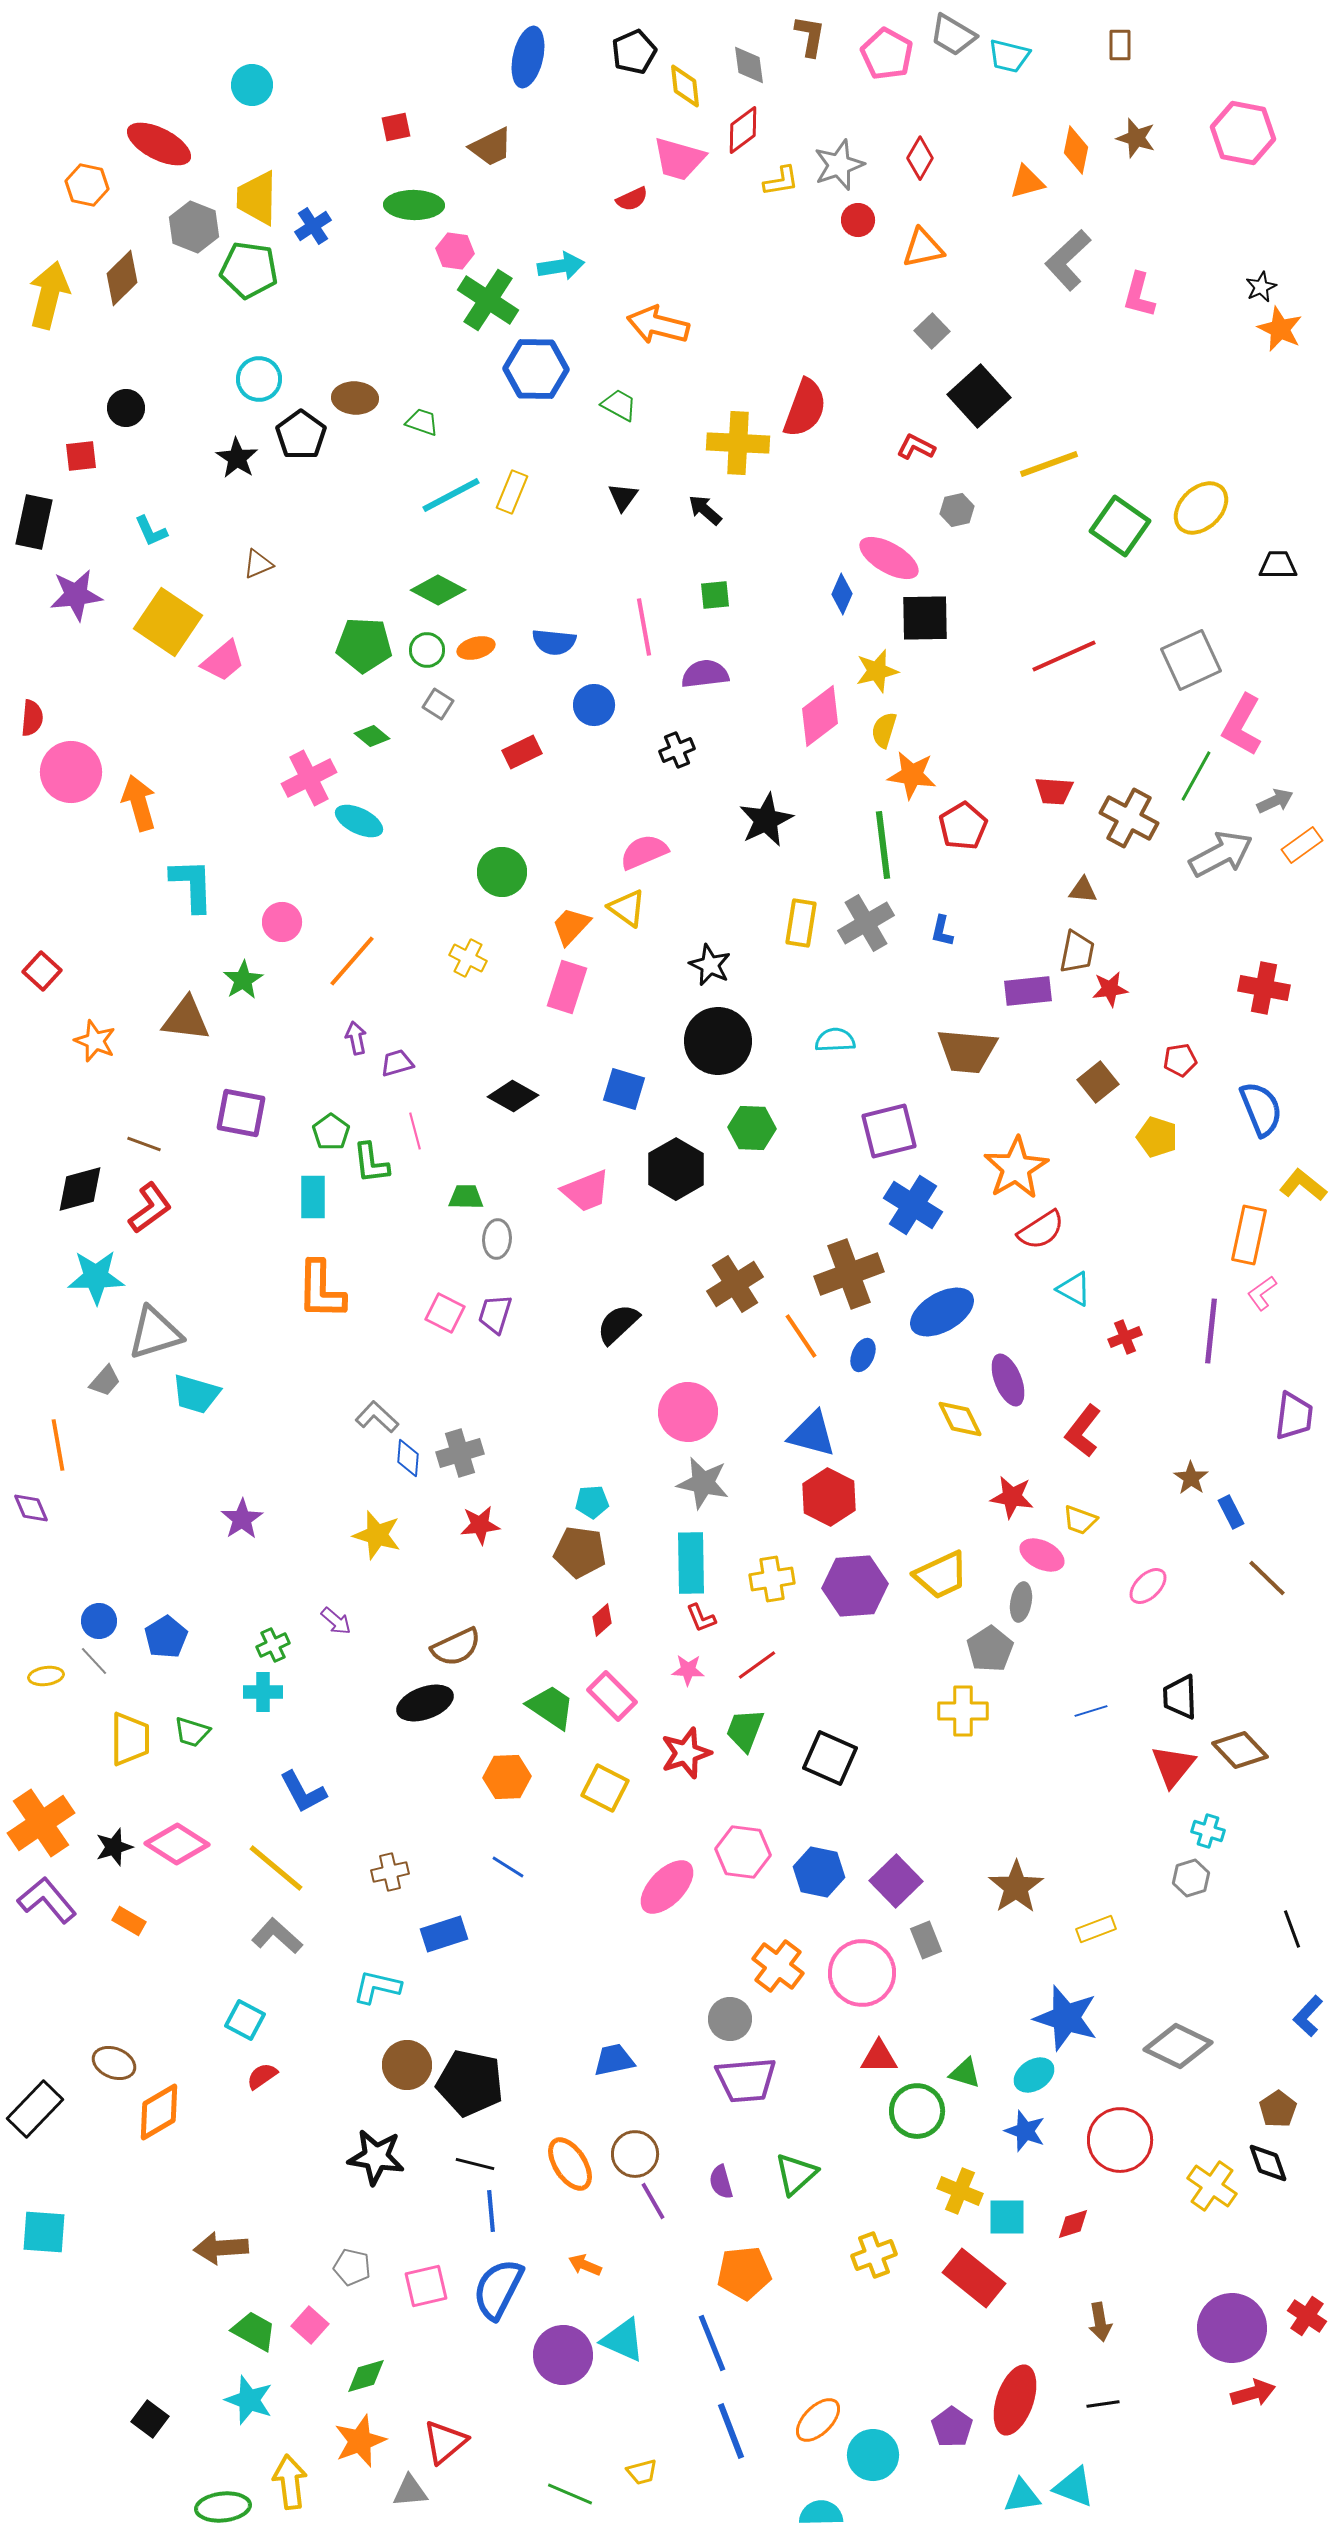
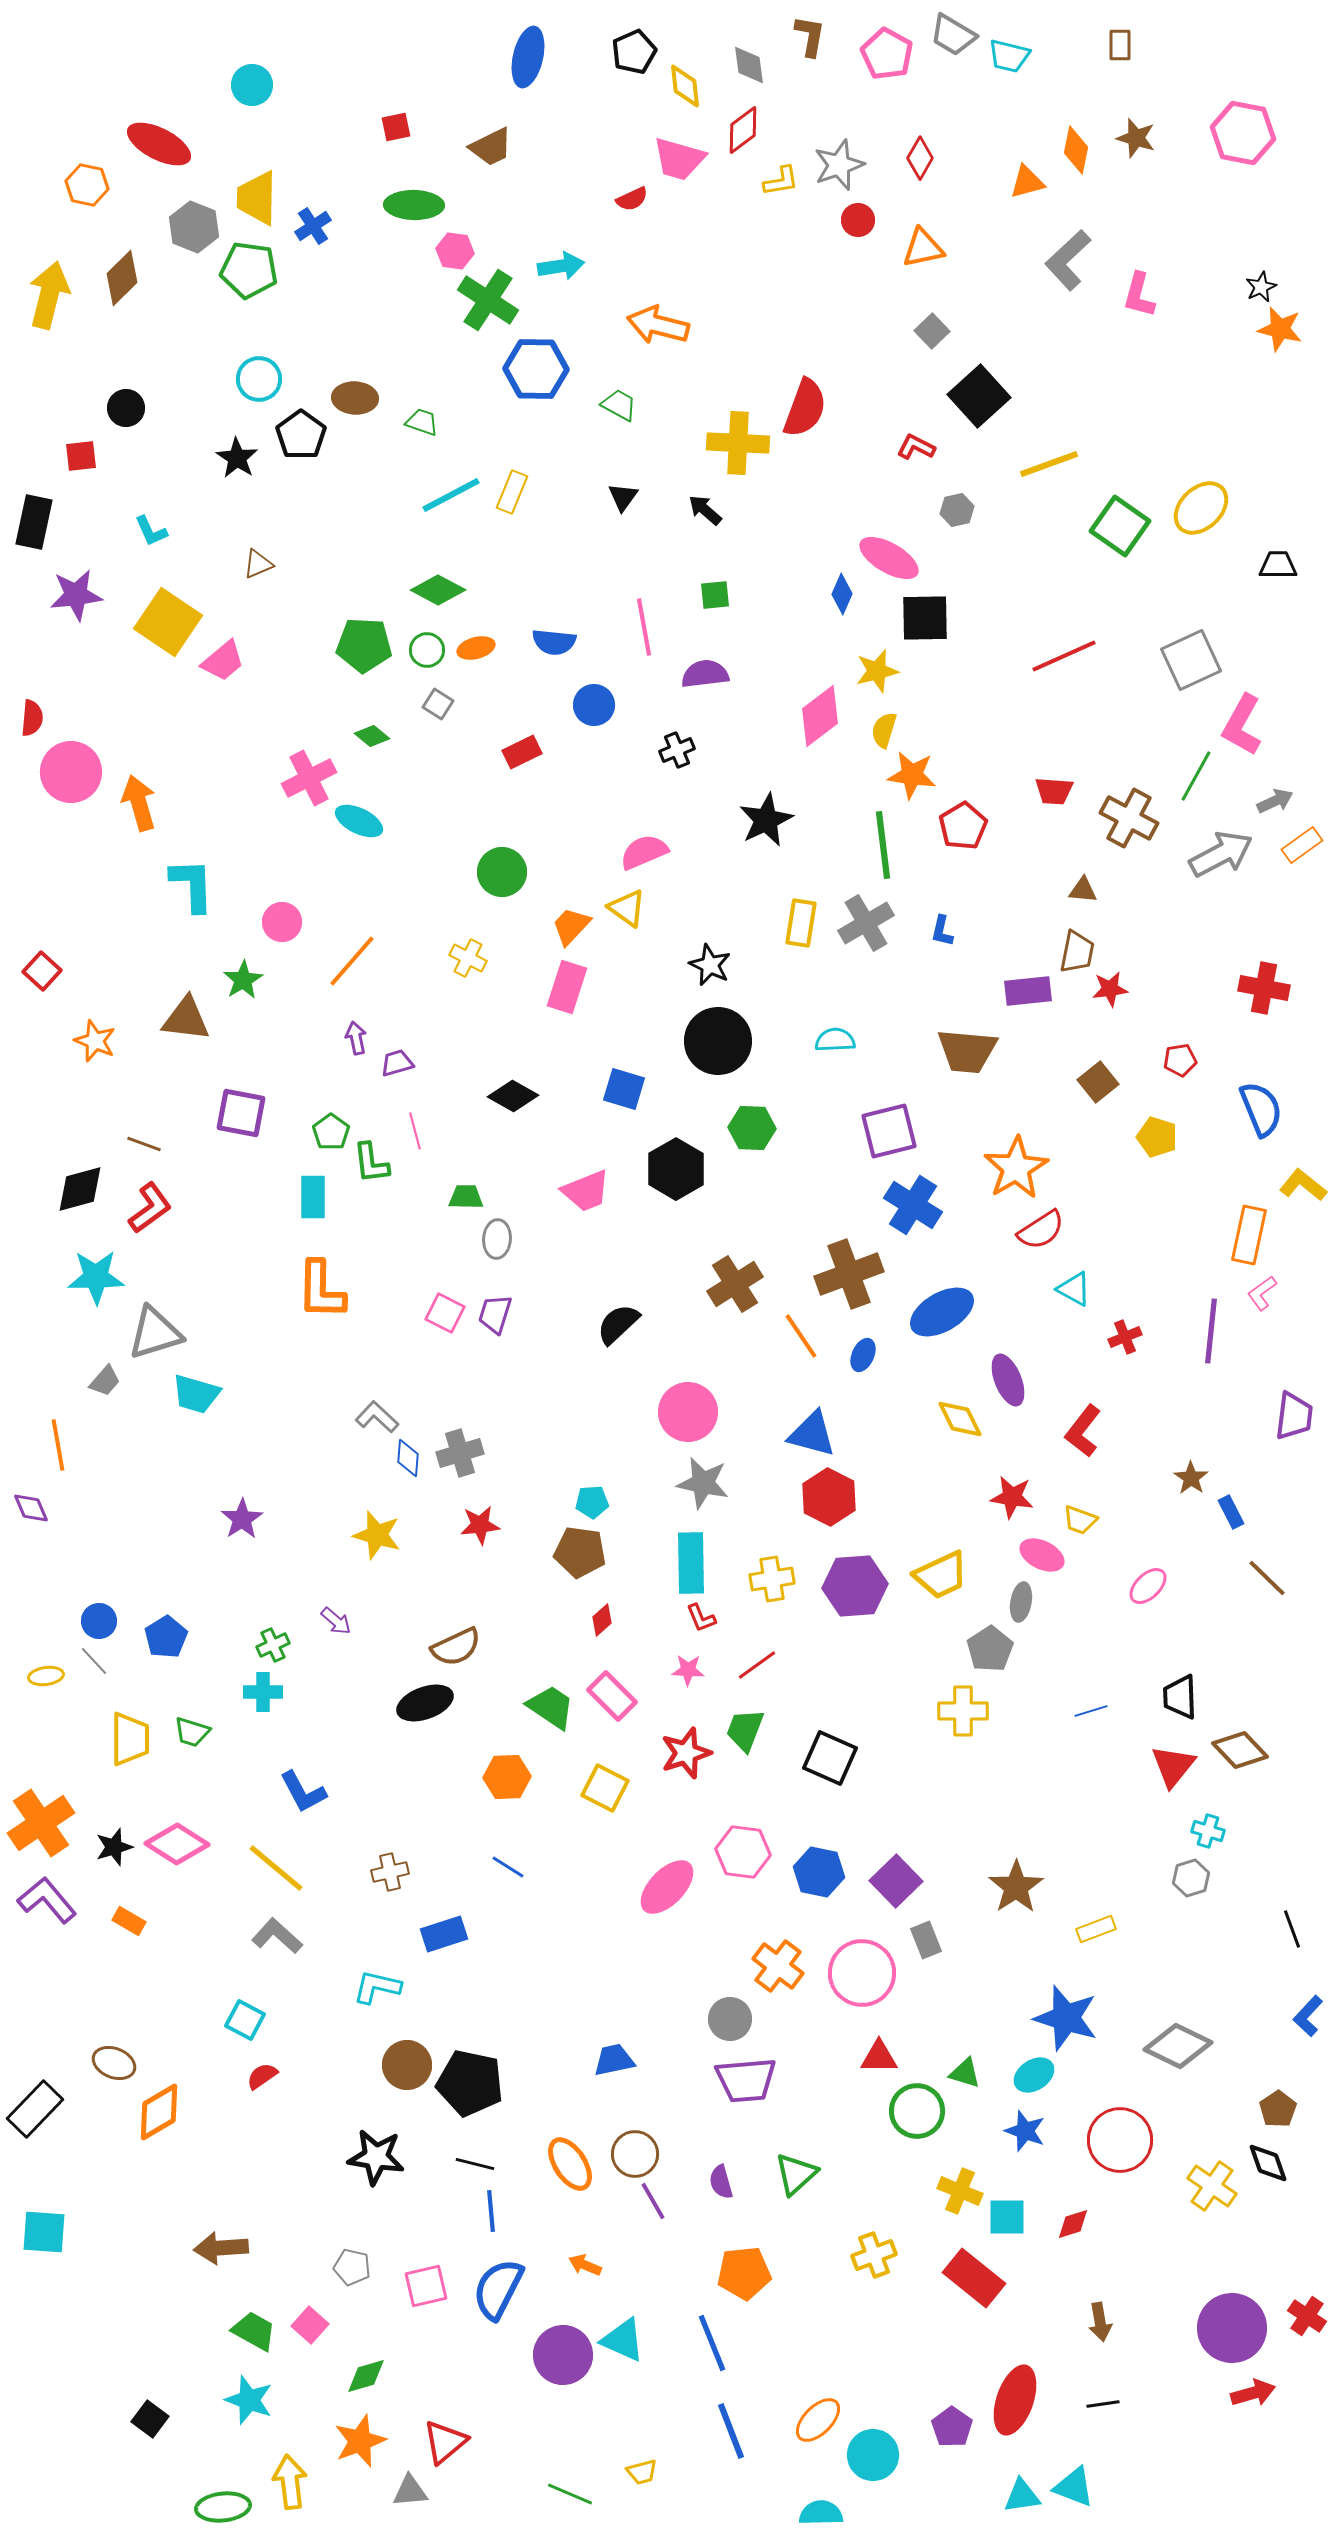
orange star at (1280, 329): rotated 12 degrees counterclockwise
